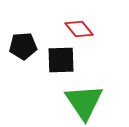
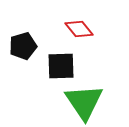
black pentagon: rotated 12 degrees counterclockwise
black square: moved 6 px down
